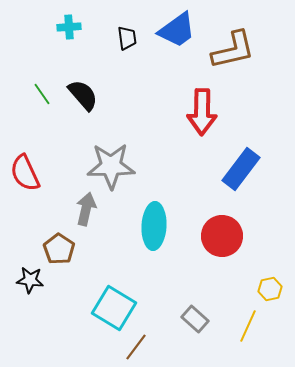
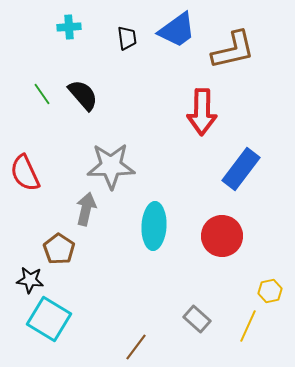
yellow hexagon: moved 2 px down
cyan square: moved 65 px left, 11 px down
gray rectangle: moved 2 px right
